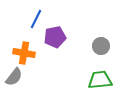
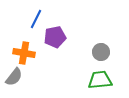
gray circle: moved 6 px down
